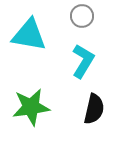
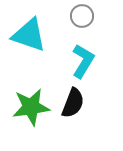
cyan triangle: rotated 9 degrees clockwise
black semicircle: moved 21 px left, 6 px up; rotated 8 degrees clockwise
